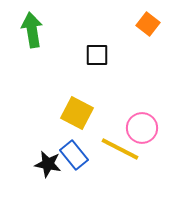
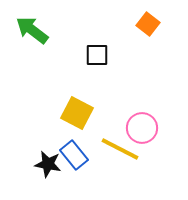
green arrow: rotated 44 degrees counterclockwise
